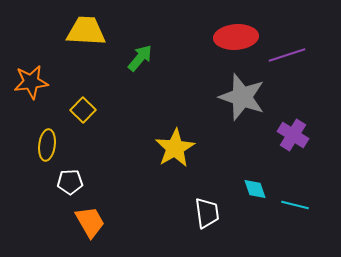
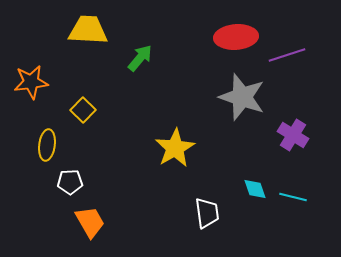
yellow trapezoid: moved 2 px right, 1 px up
cyan line: moved 2 px left, 8 px up
